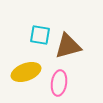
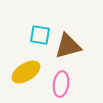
yellow ellipse: rotated 12 degrees counterclockwise
pink ellipse: moved 2 px right, 1 px down
